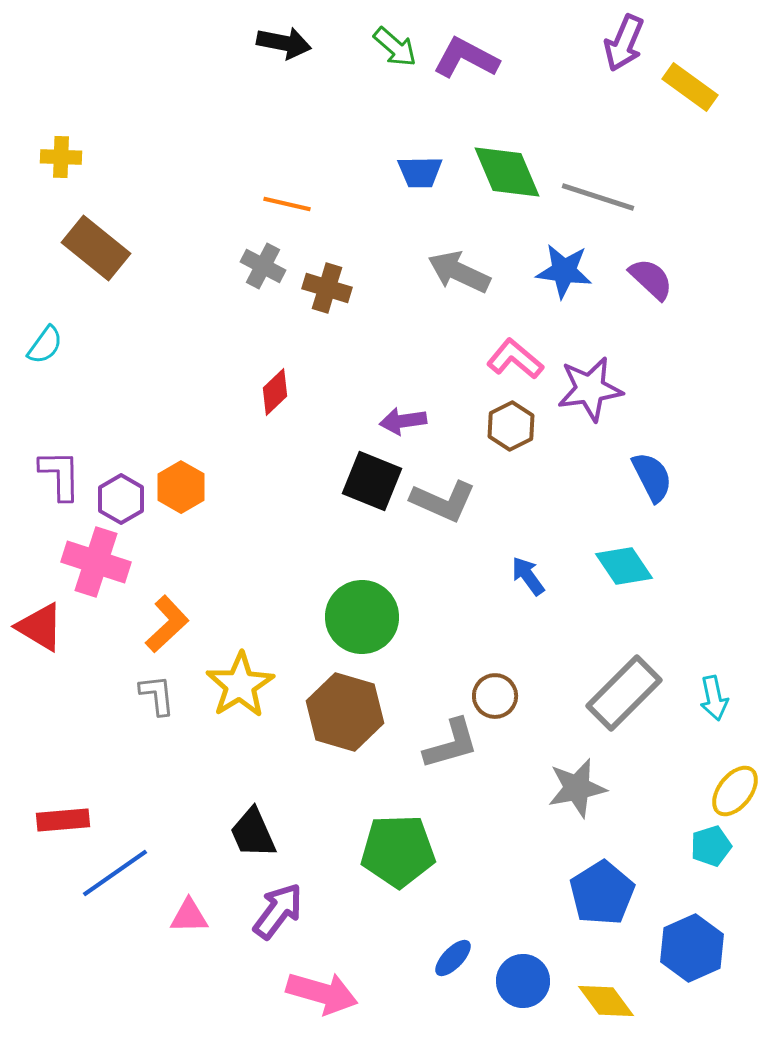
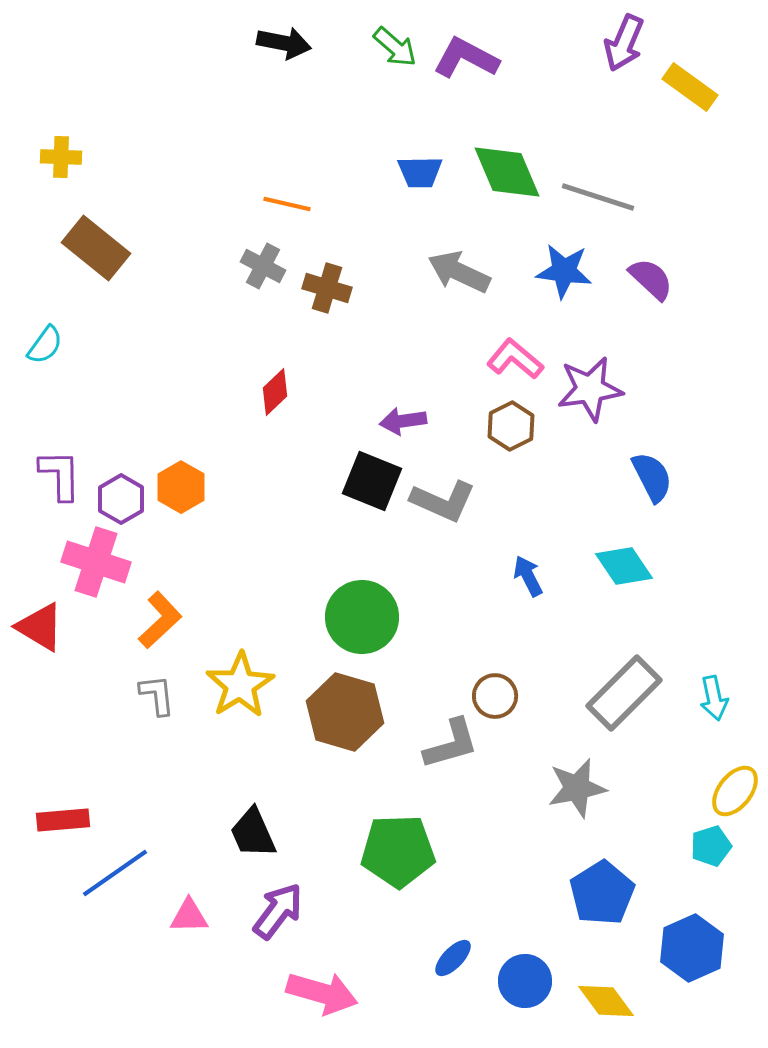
blue arrow at (528, 576): rotated 9 degrees clockwise
orange L-shape at (167, 624): moved 7 px left, 4 px up
blue circle at (523, 981): moved 2 px right
